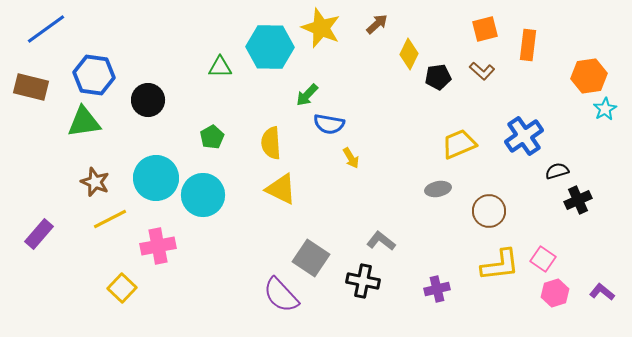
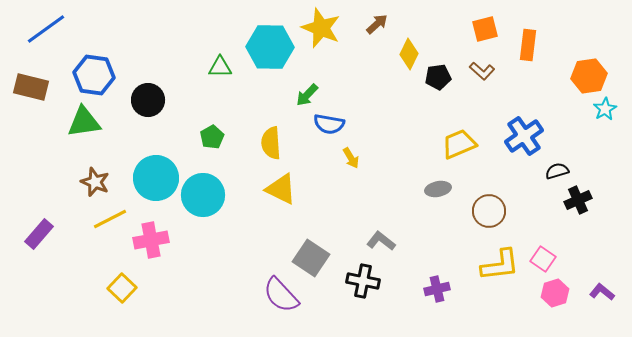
pink cross at (158, 246): moved 7 px left, 6 px up
